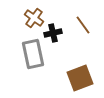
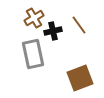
brown cross: rotated 24 degrees clockwise
brown line: moved 4 px left
black cross: moved 2 px up
